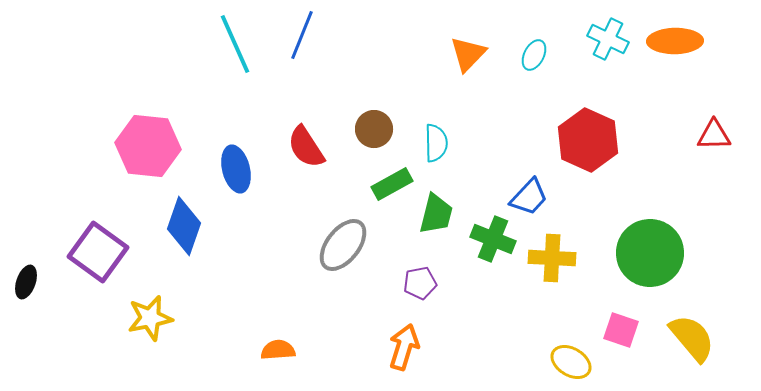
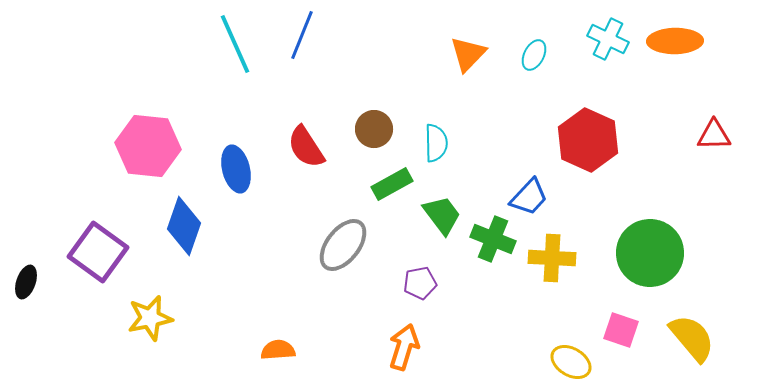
green trapezoid: moved 6 px right, 1 px down; rotated 51 degrees counterclockwise
